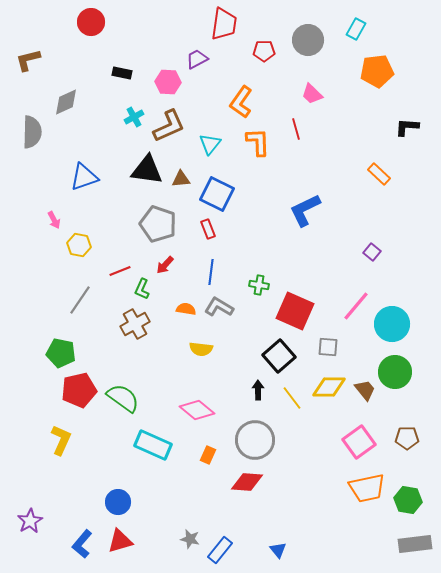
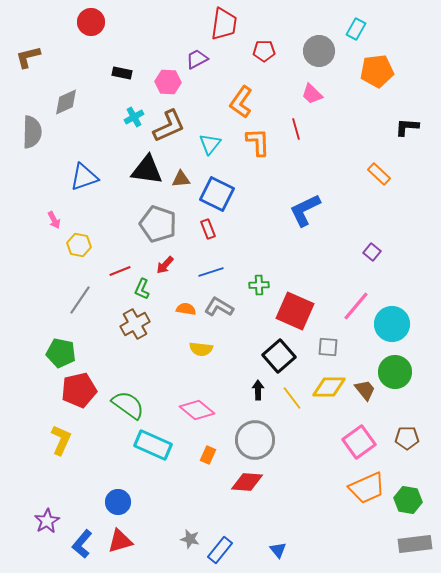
gray circle at (308, 40): moved 11 px right, 11 px down
brown L-shape at (28, 60): moved 3 px up
blue line at (211, 272): rotated 65 degrees clockwise
green cross at (259, 285): rotated 12 degrees counterclockwise
green semicircle at (123, 398): moved 5 px right, 7 px down
orange trapezoid at (367, 488): rotated 12 degrees counterclockwise
purple star at (30, 521): moved 17 px right
